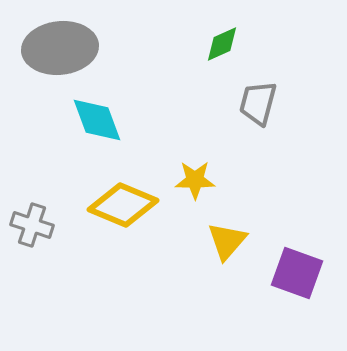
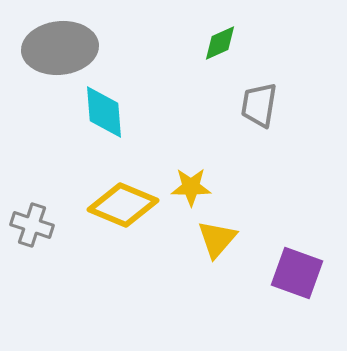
green diamond: moved 2 px left, 1 px up
gray trapezoid: moved 1 px right, 2 px down; rotated 6 degrees counterclockwise
cyan diamond: moved 7 px right, 8 px up; rotated 16 degrees clockwise
yellow star: moved 4 px left, 7 px down
yellow triangle: moved 10 px left, 2 px up
